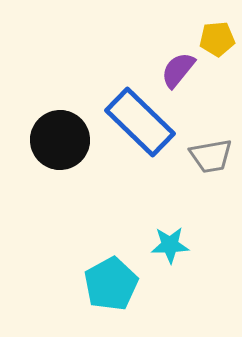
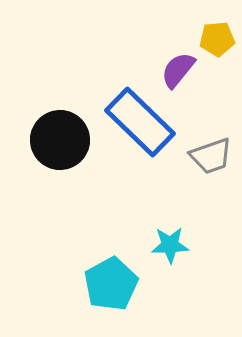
gray trapezoid: rotated 9 degrees counterclockwise
